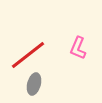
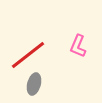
pink L-shape: moved 2 px up
